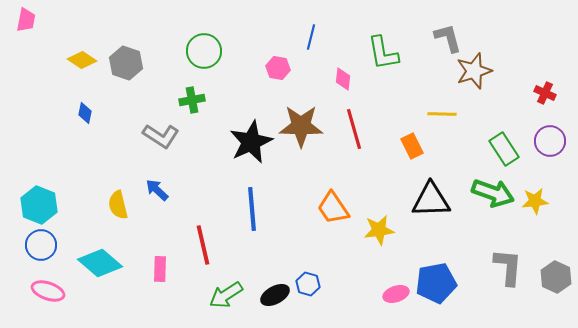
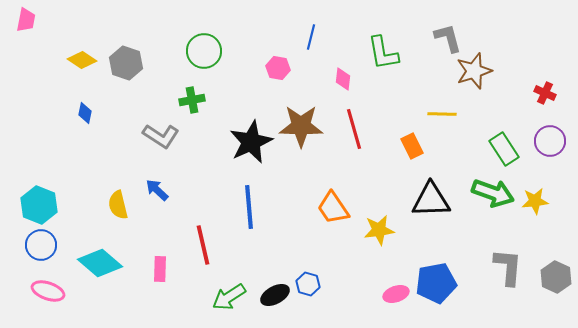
blue line at (252, 209): moved 3 px left, 2 px up
green arrow at (226, 295): moved 3 px right, 2 px down
